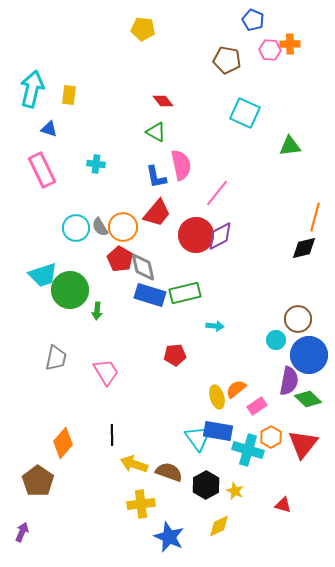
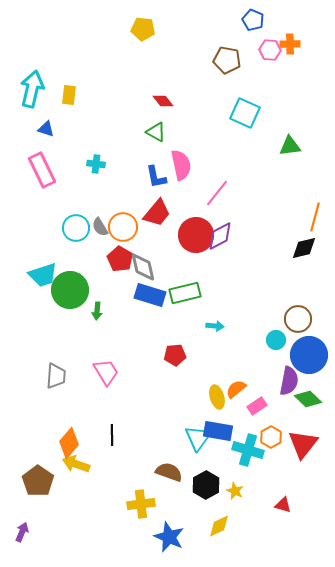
blue triangle at (49, 129): moved 3 px left
gray trapezoid at (56, 358): moved 18 px down; rotated 8 degrees counterclockwise
cyan triangle at (198, 438): rotated 12 degrees clockwise
orange diamond at (63, 443): moved 6 px right
yellow arrow at (134, 464): moved 58 px left
